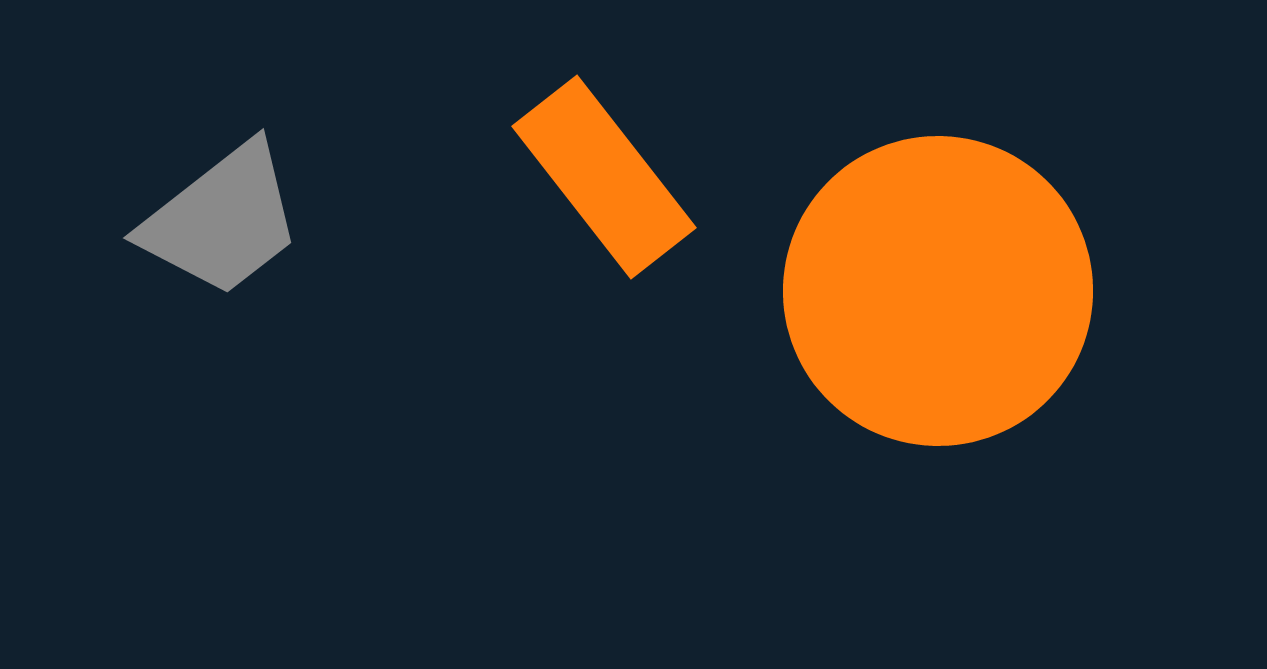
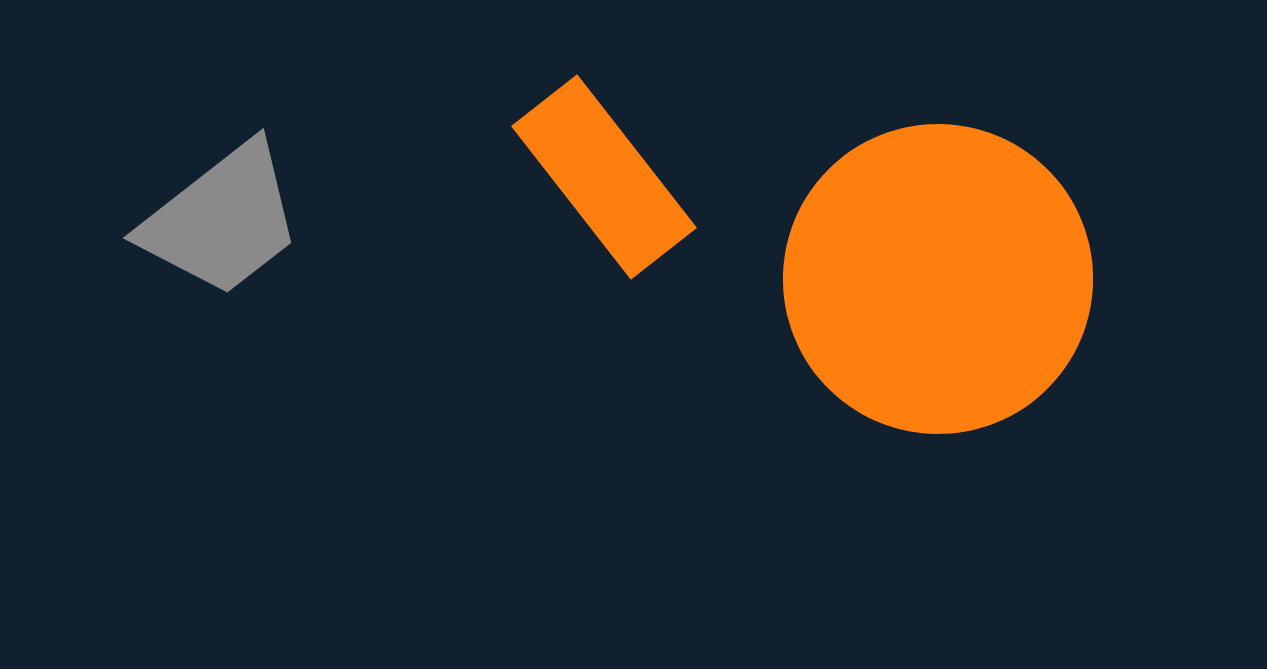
orange circle: moved 12 px up
